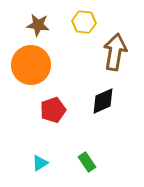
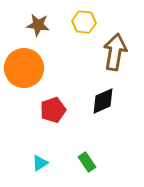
orange circle: moved 7 px left, 3 px down
